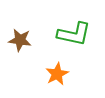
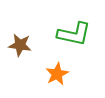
brown star: moved 5 px down
